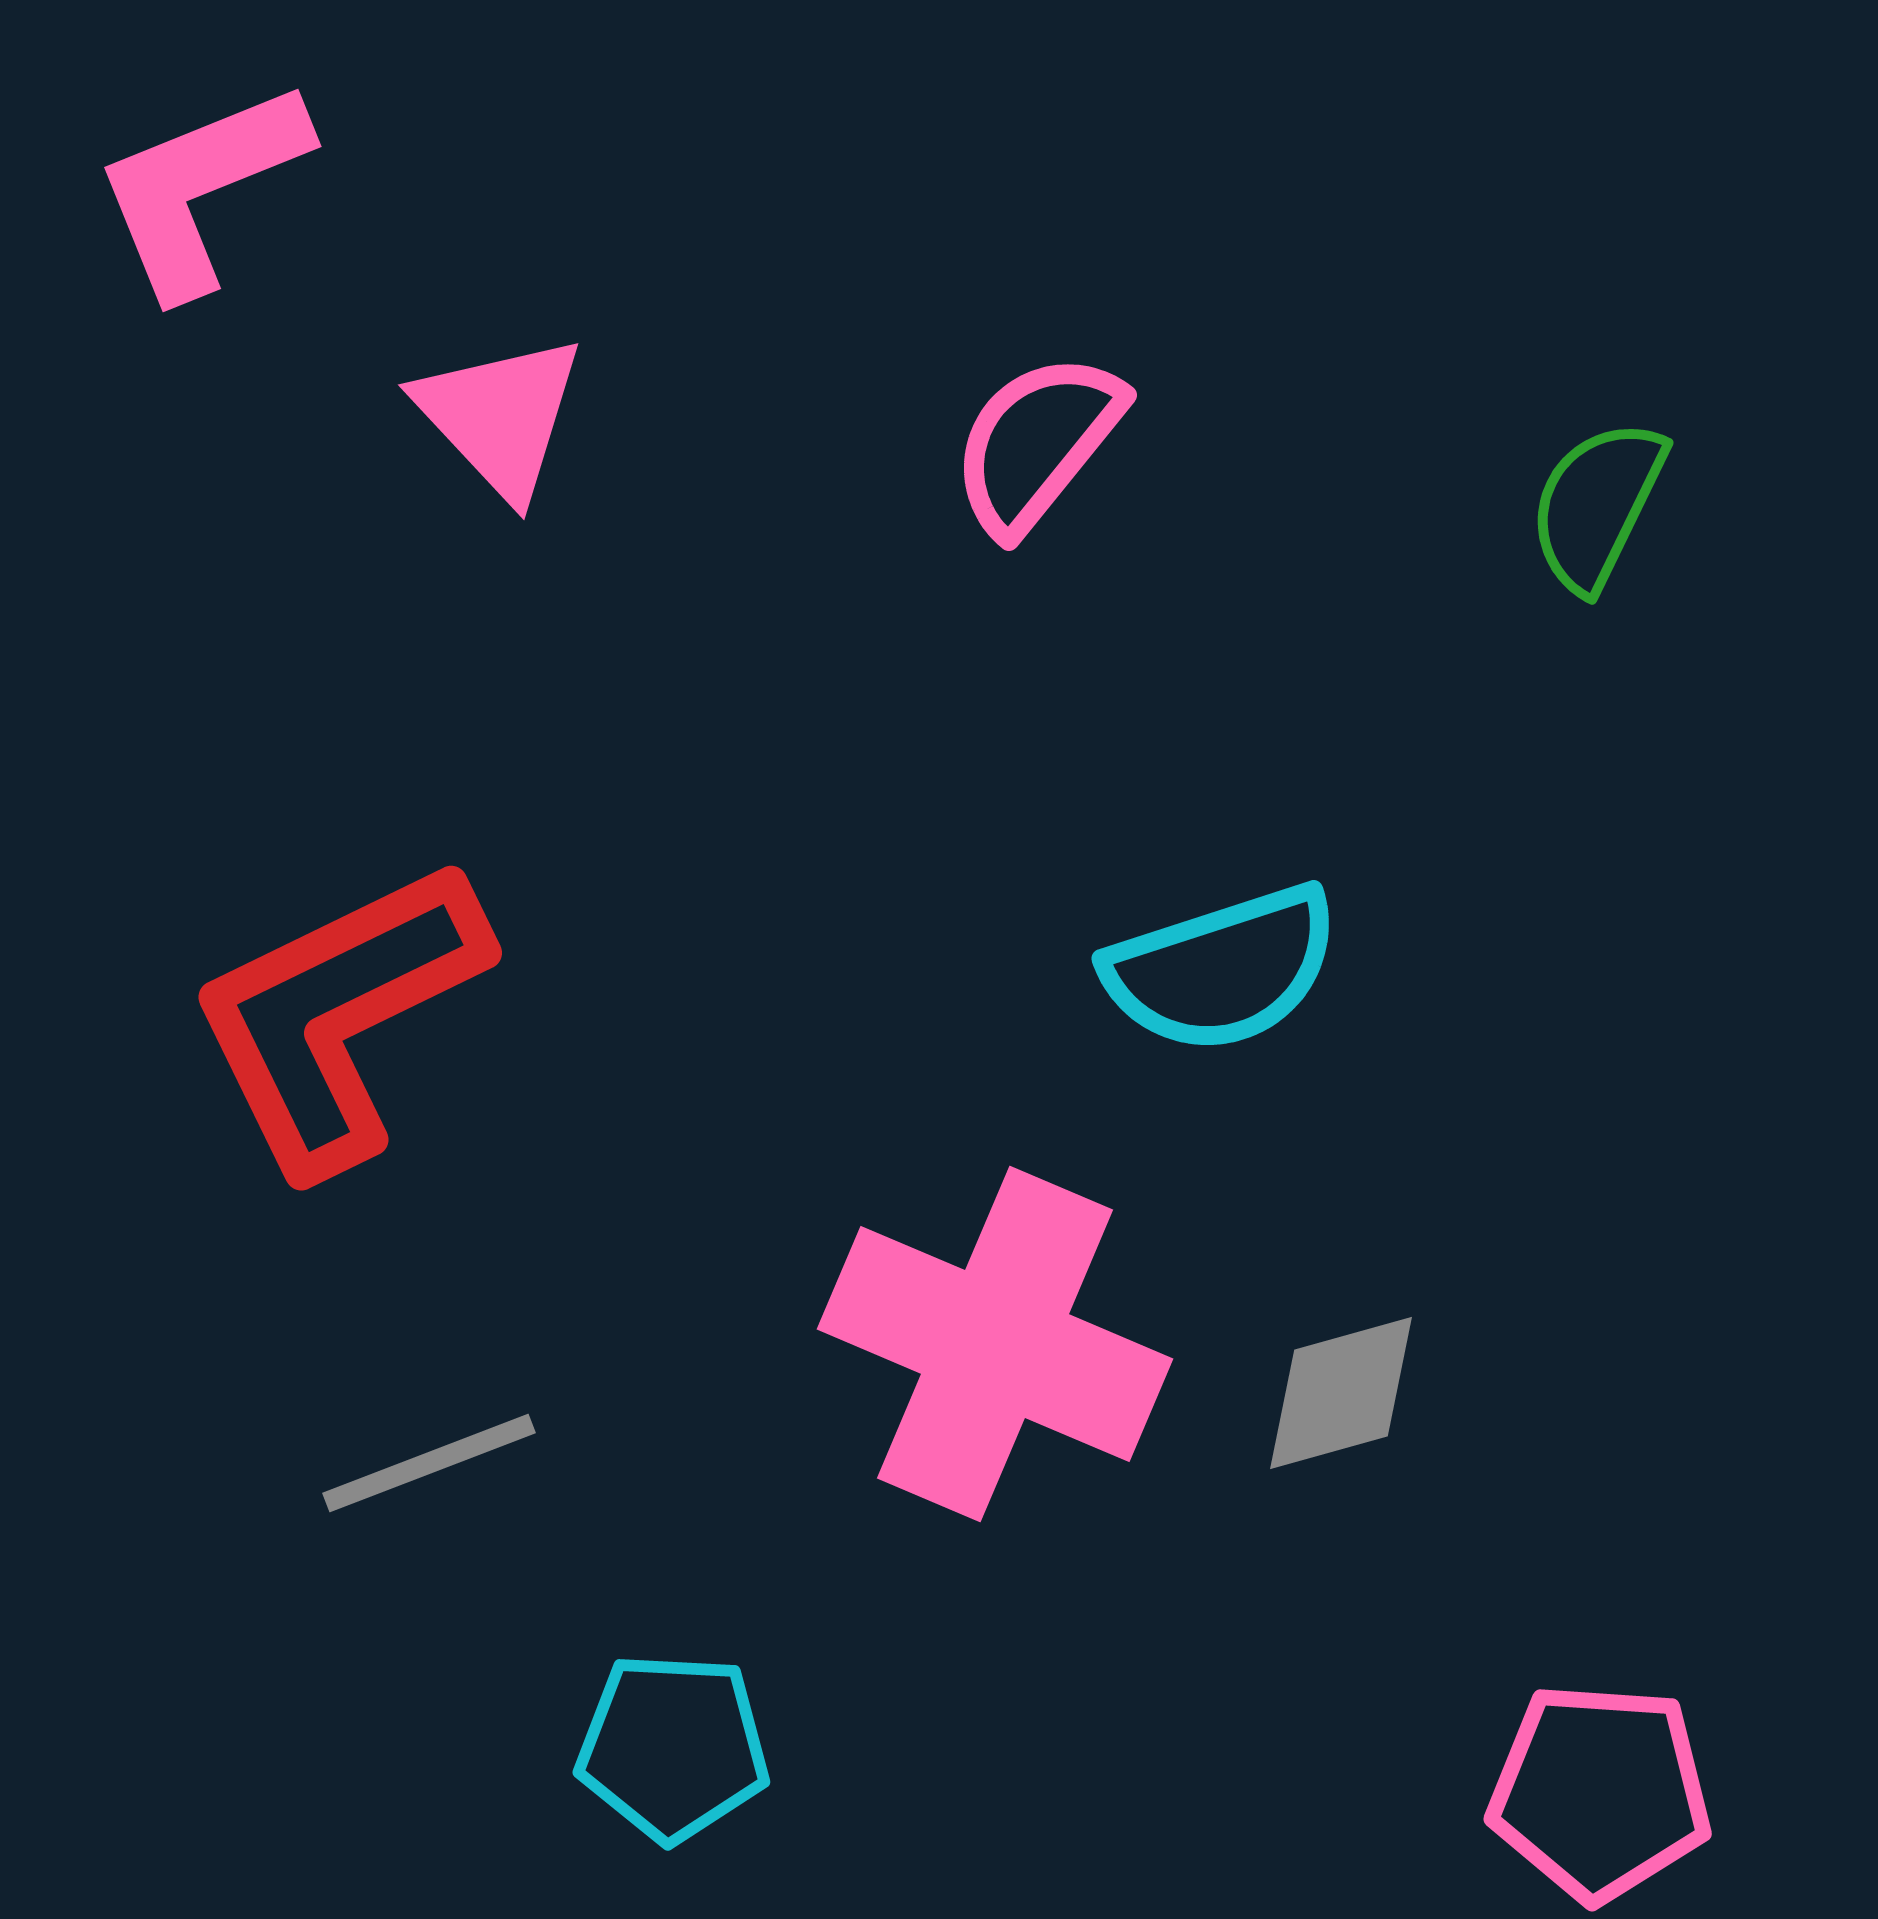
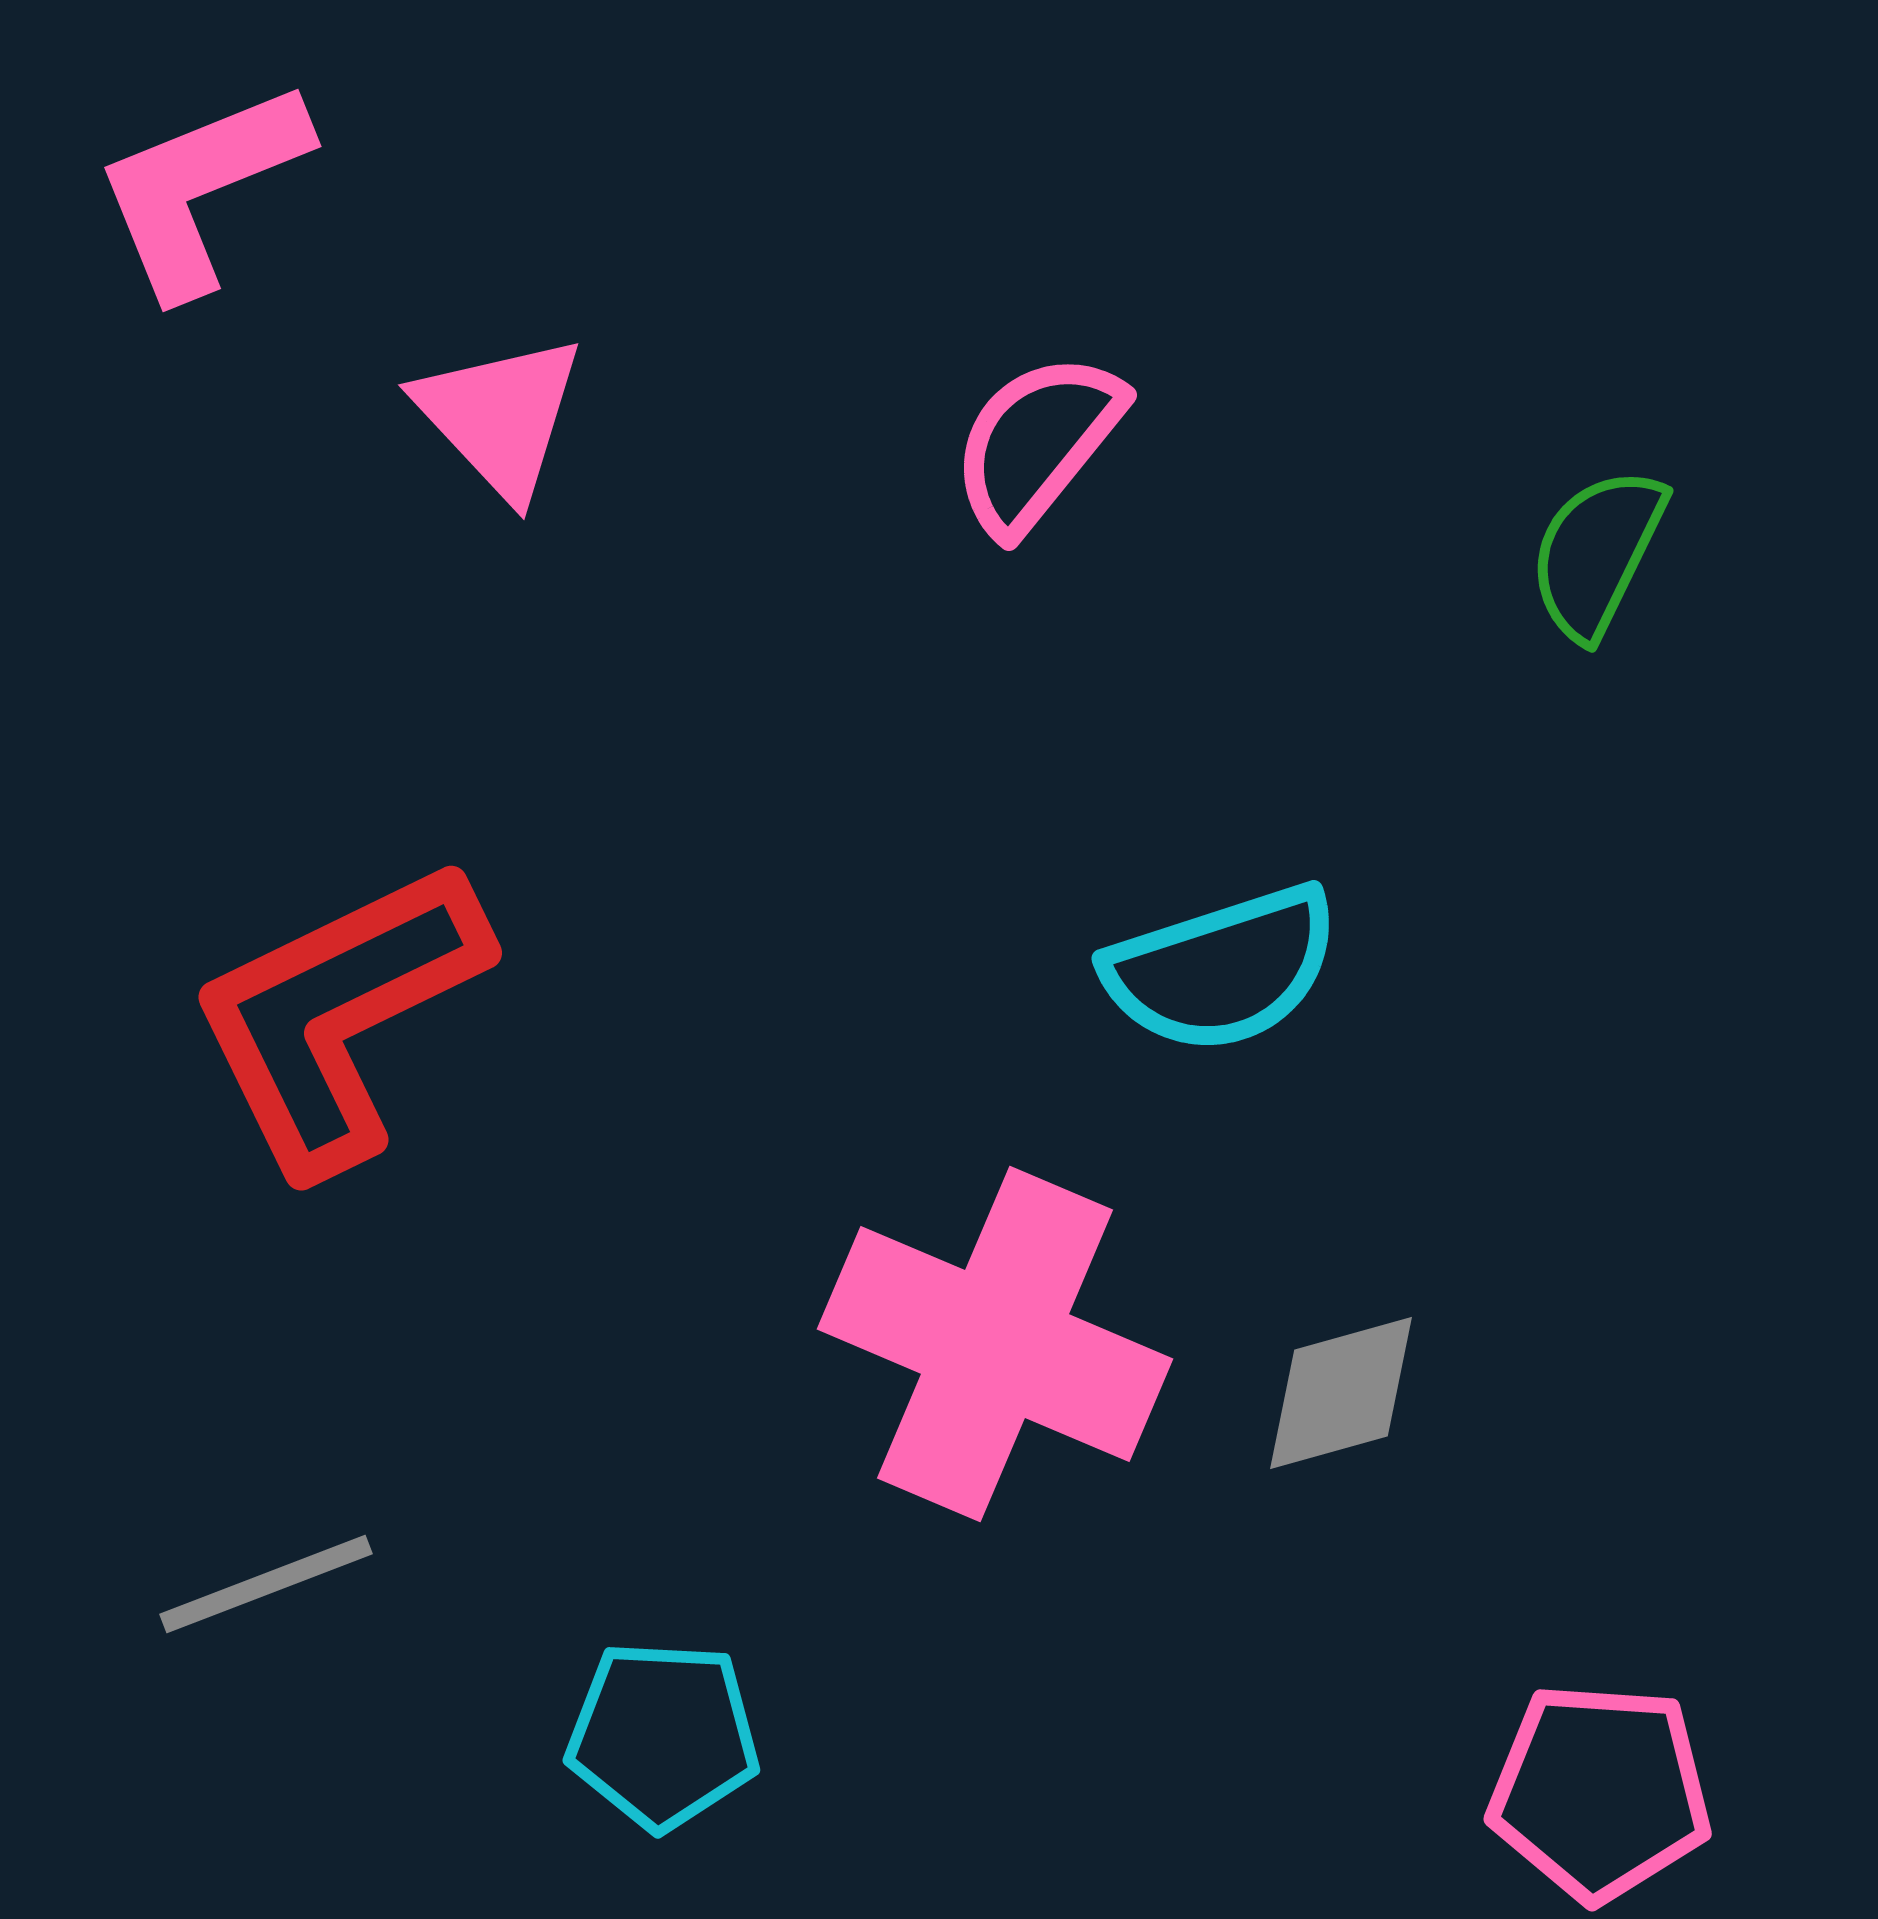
green semicircle: moved 48 px down
gray line: moved 163 px left, 121 px down
cyan pentagon: moved 10 px left, 12 px up
